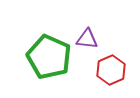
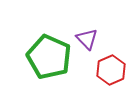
purple triangle: rotated 40 degrees clockwise
